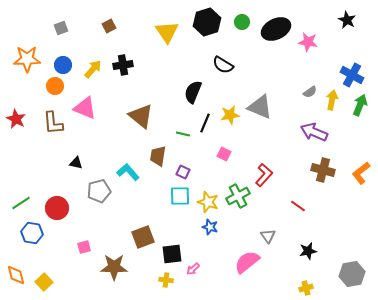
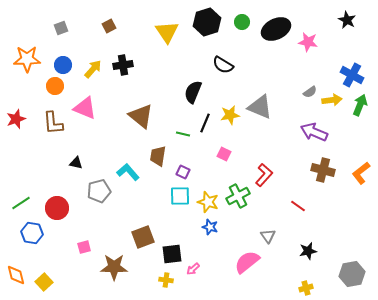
yellow arrow at (332, 100): rotated 72 degrees clockwise
red star at (16, 119): rotated 24 degrees clockwise
